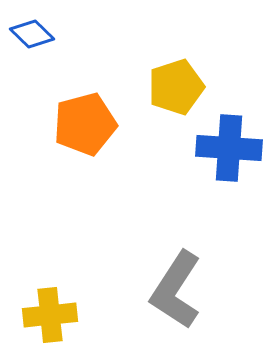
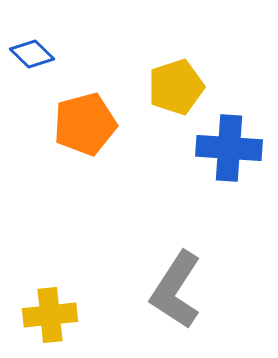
blue diamond: moved 20 px down
